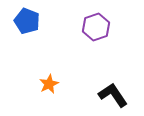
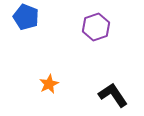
blue pentagon: moved 1 px left, 4 px up
